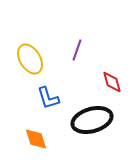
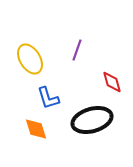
orange diamond: moved 10 px up
